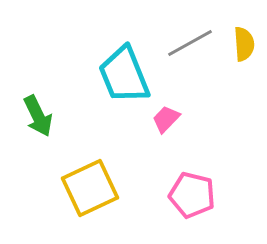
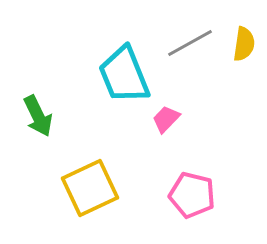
yellow semicircle: rotated 12 degrees clockwise
